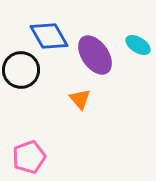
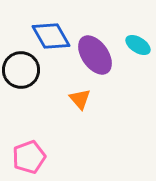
blue diamond: moved 2 px right
